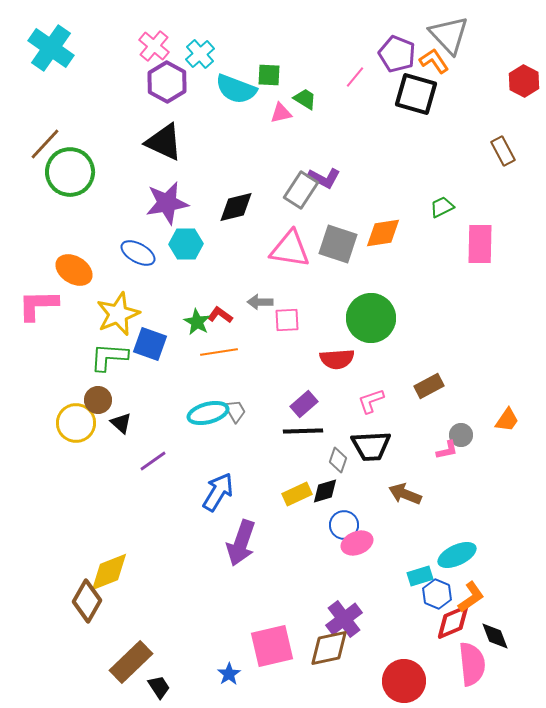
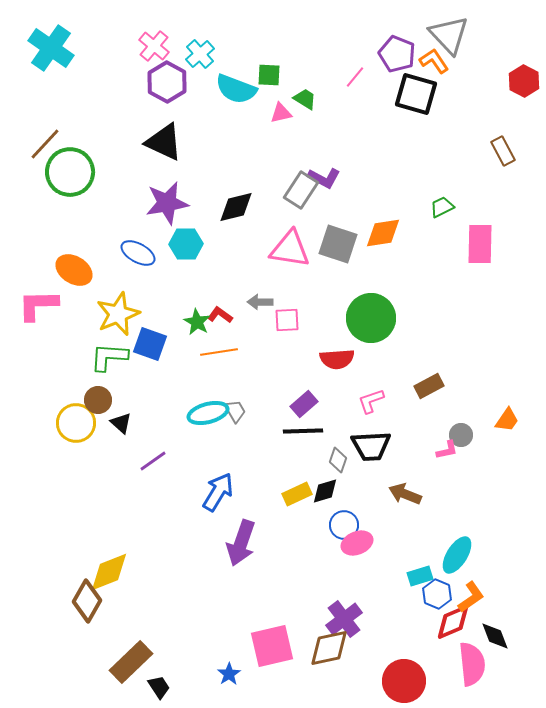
cyan ellipse at (457, 555): rotated 33 degrees counterclockwise
